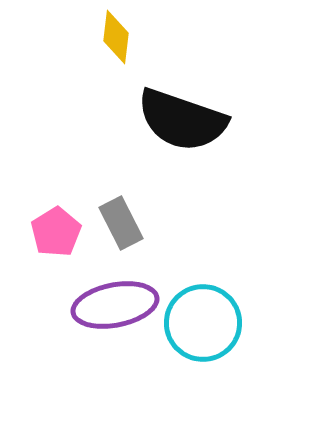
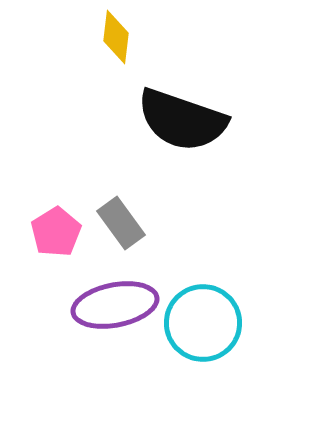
gray rectangle: rotated 9 degrees counterclockwise
